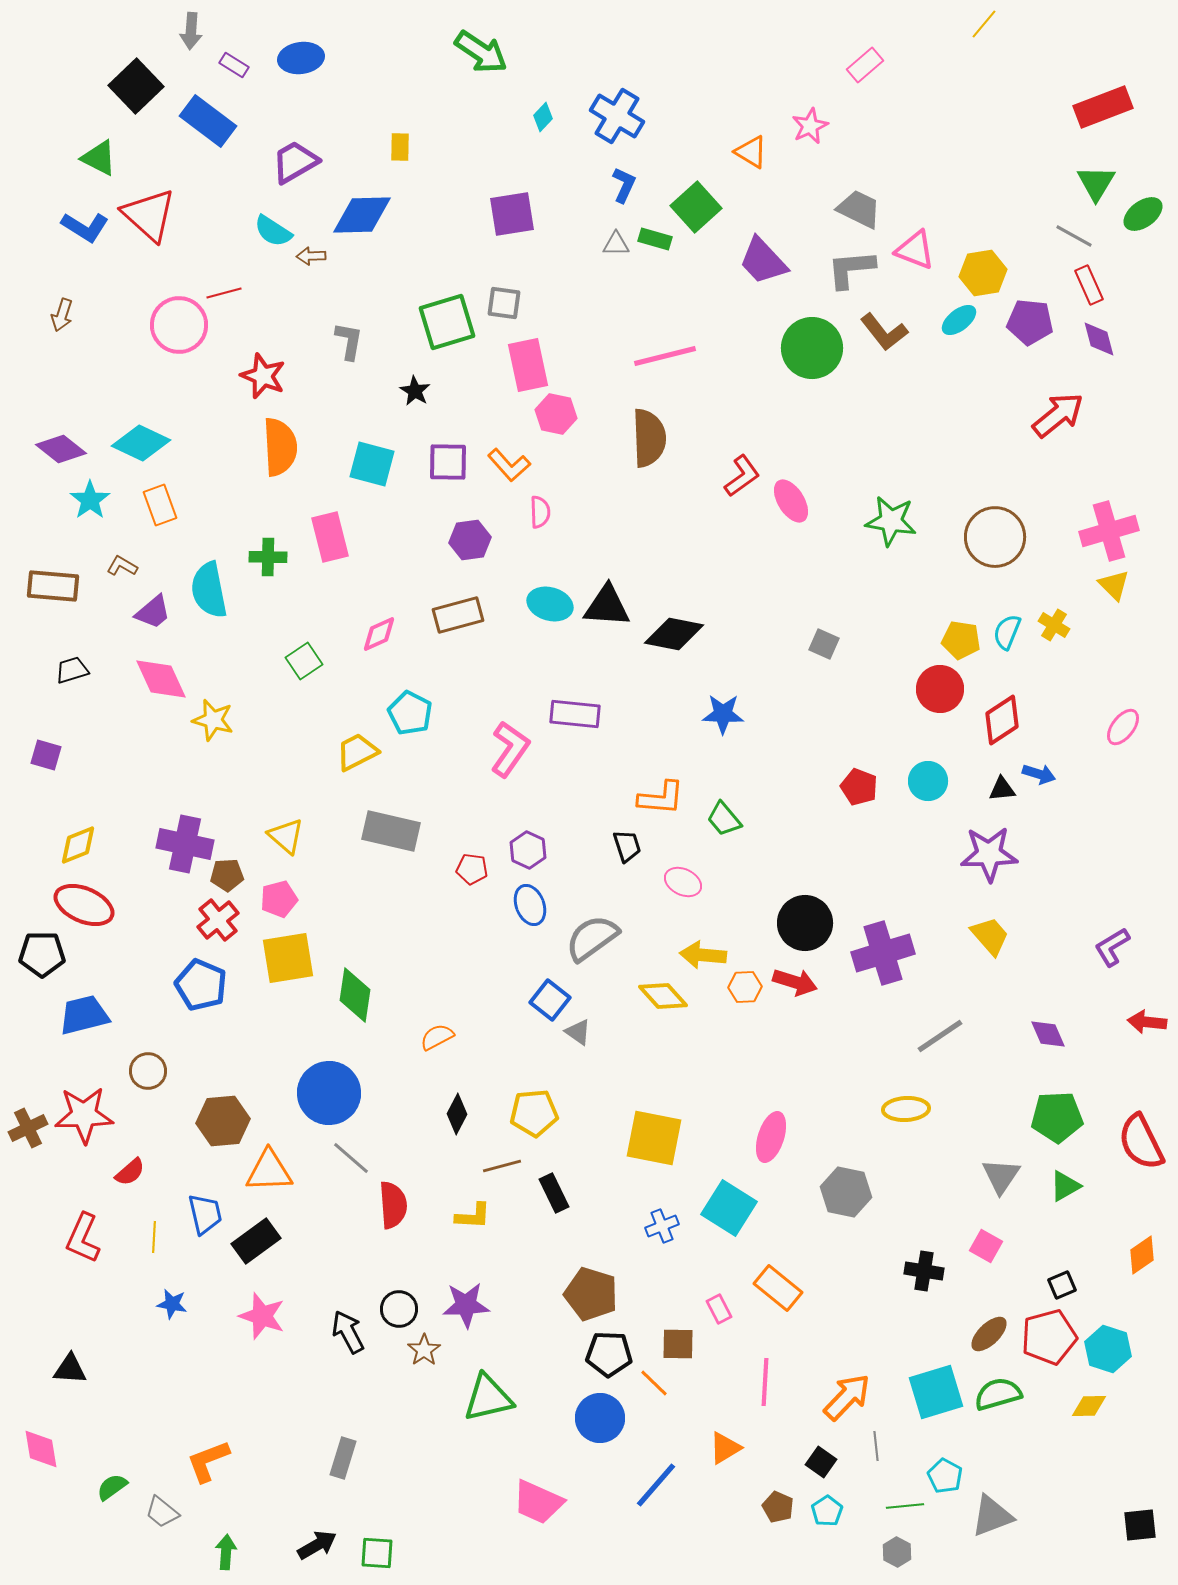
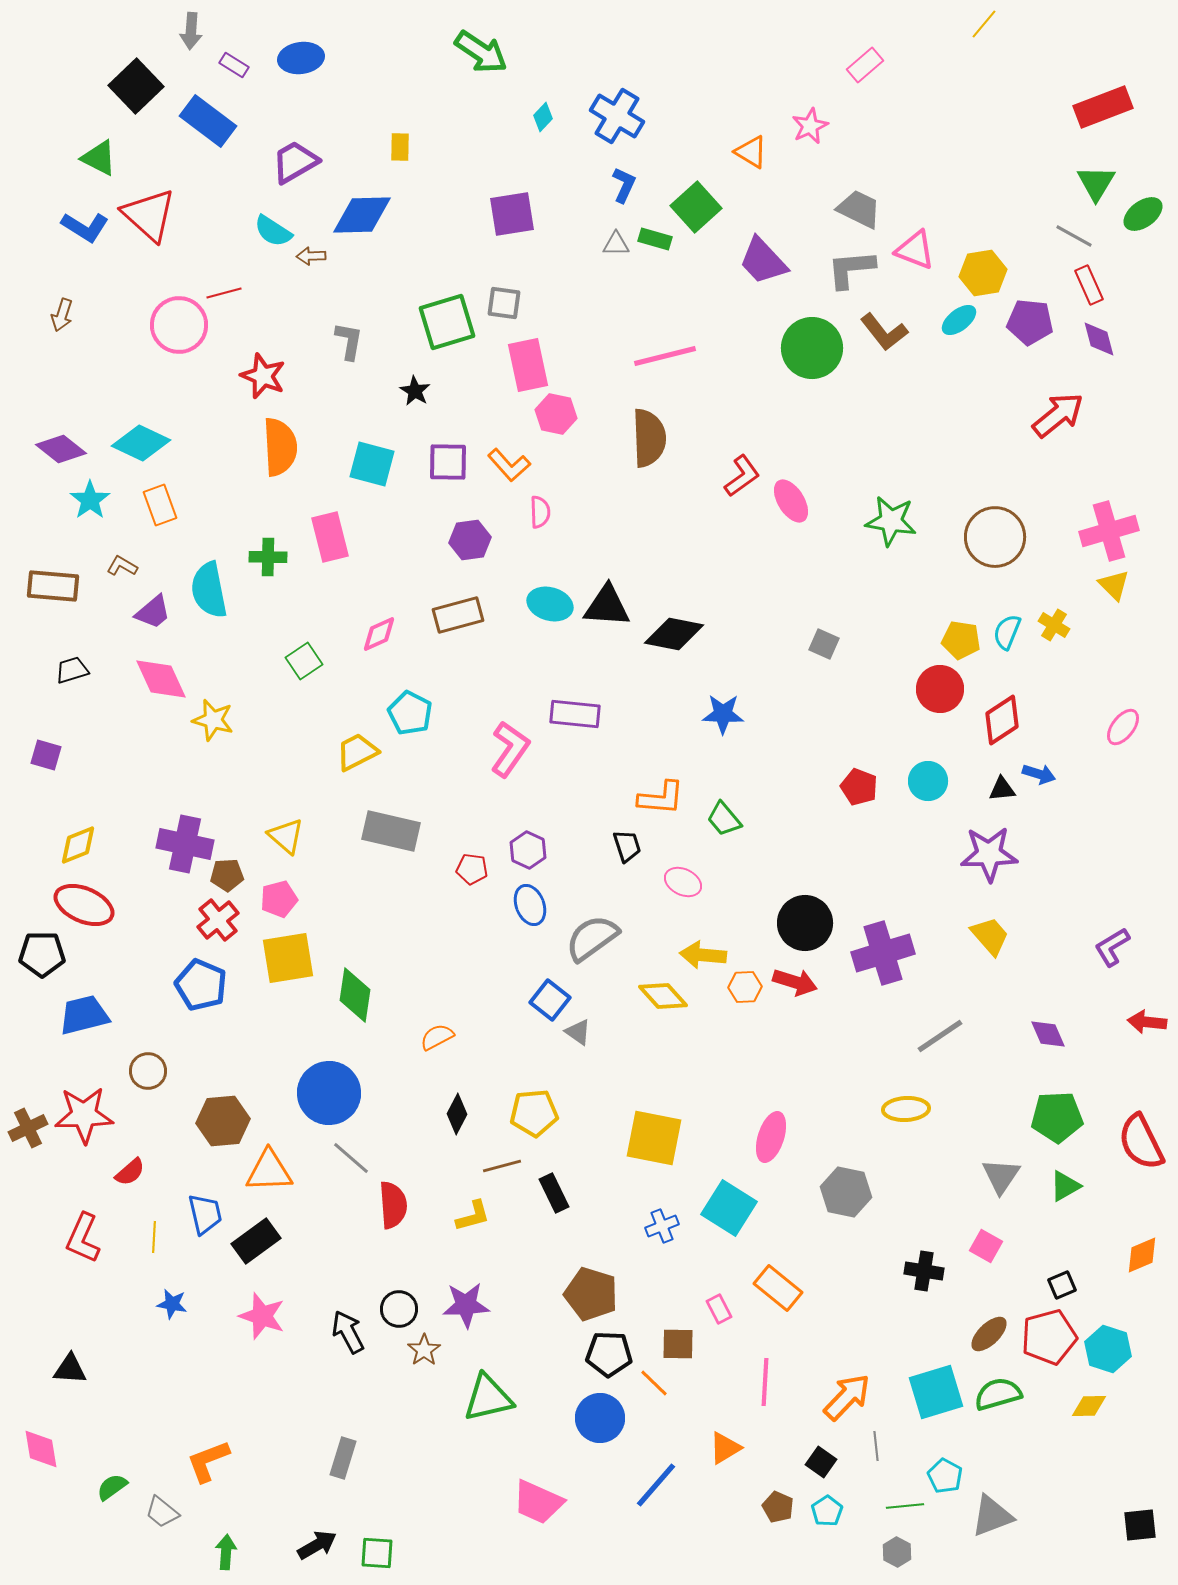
yellow L-shape at (473, 1216): rotated 18 degrees counterclockwise
orange diamond at (1142, 1255): rotated 12 degrees clockwise
